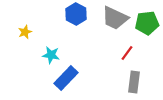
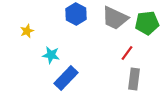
yellow star: moved 2 px right, 1 px up
gray rectangle: moved 3 px up
